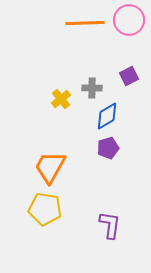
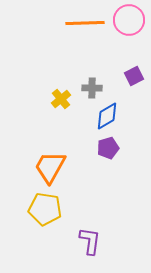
purple square: moved 5 px right
purple L-shape: moved 20 px left, 16 px down
